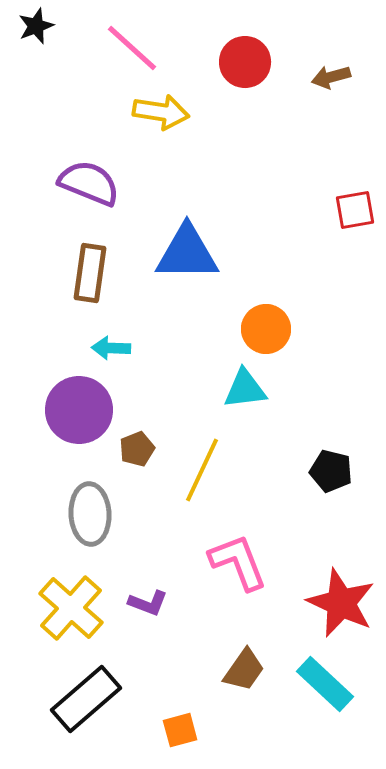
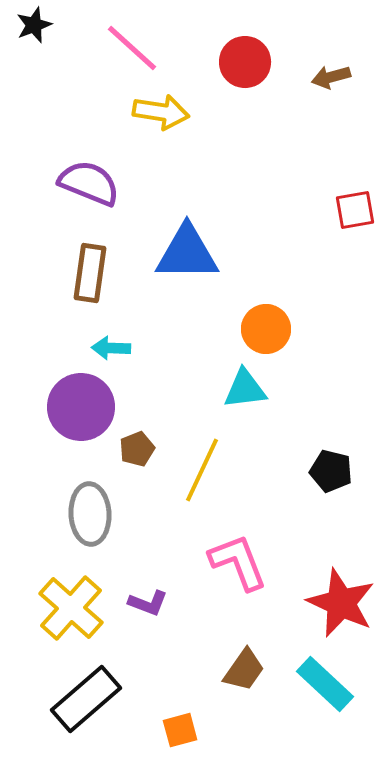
black star: moved 2 px left, 1 px up
purple circle: moved 2 px right, 3 px up
